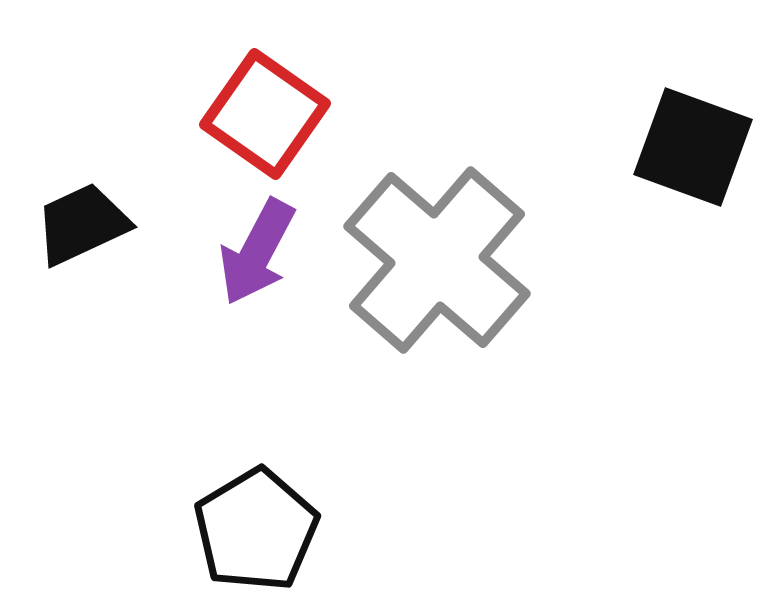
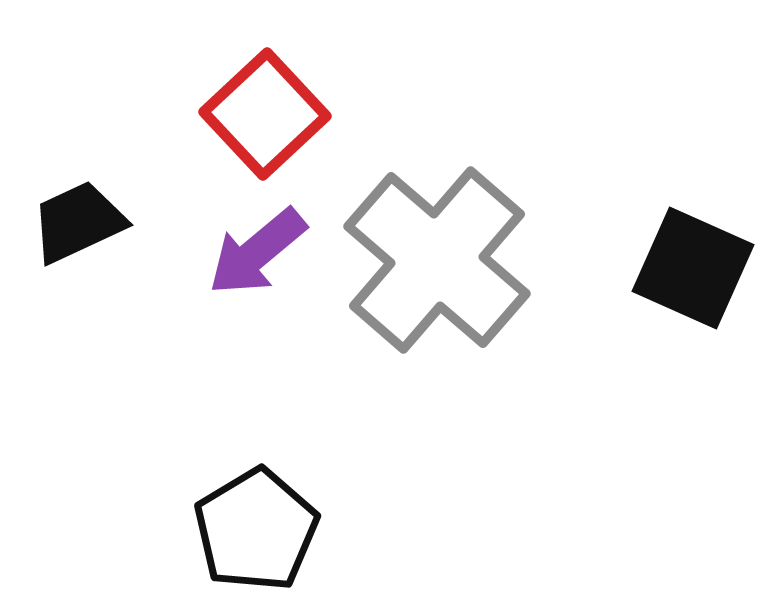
red square: rotated 12 degrees clockwise
black square: moved 121 px down; rotated 4 degrees clockwise
black trapezoid: moved 4 px left, 2 px up
purple arrow: rotated 22 degrees clockwise
